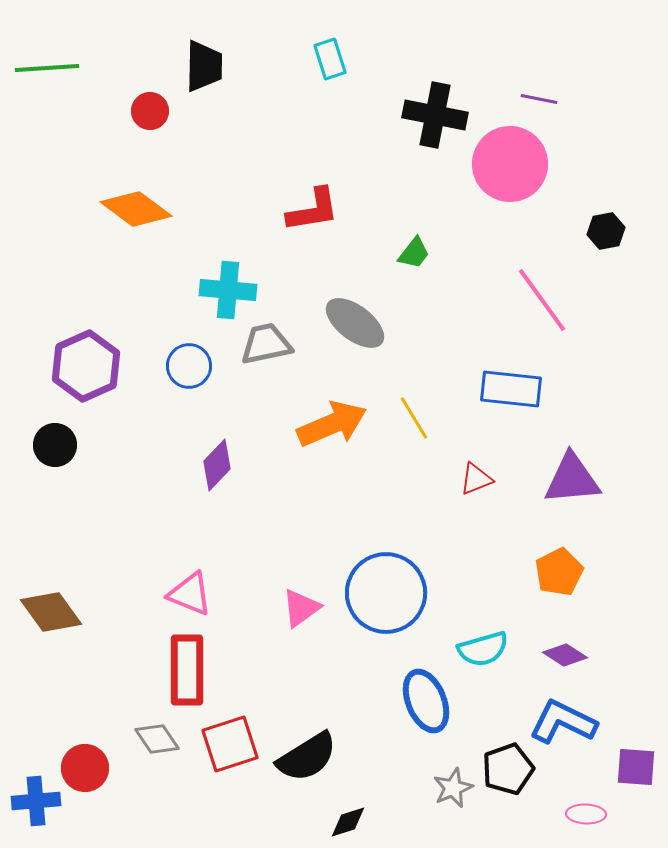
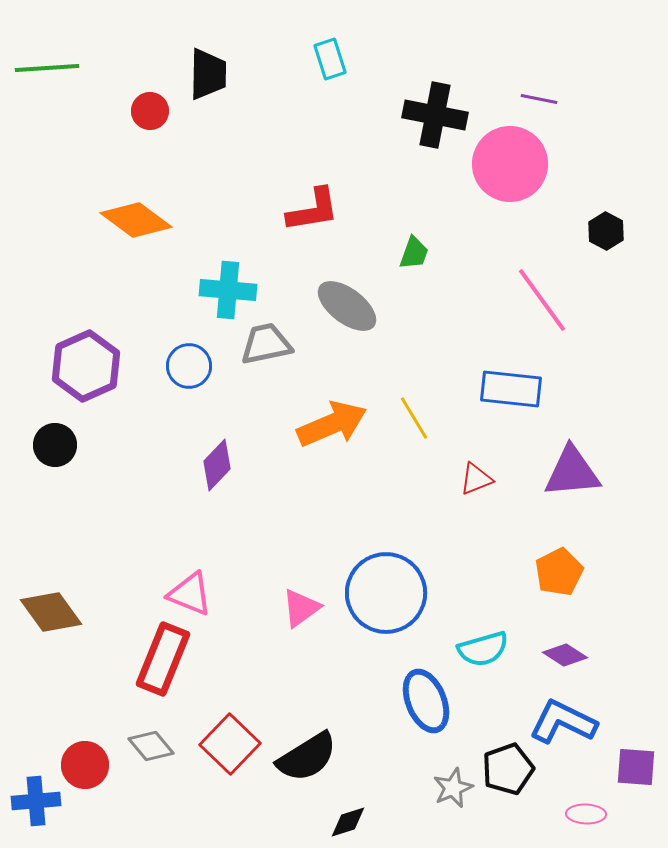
black trapezoid at (204, 66): moved 4 px right, 8 px down
orange diamond at (136, 209): moved 11 px down
black hexagon at (606, 231): rotated 21 degrees counterclockwise
green trapezoid at (414, 253): rotated 18 degrees counterclockwise
gray ellipse at (355, 323): moved 8 px left, 17 px up
purple triangle at (572, 479): moved 7 px up
red rectangle at (187, 670): moved 24 px left, 11 px up; rotated 22 degrees clockwise
gray diamond at (157, 739): moved 6 px left, 7 px down; rotated 6 degrees counterclockwise
red square at (230, 744): rotated 28 degrees counterclockwise
red circle at (85, 768): moved 3 px up
